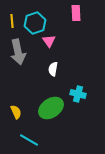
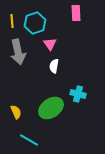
pink triangle: moved 1 px right, 3 px down
white semicircle: moved 1 px right, 3 px up
